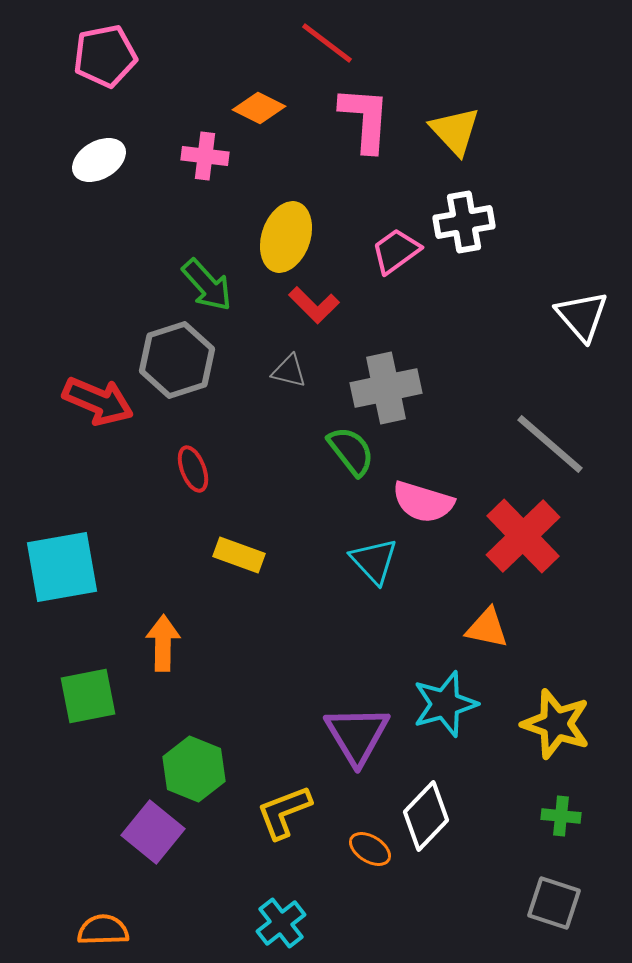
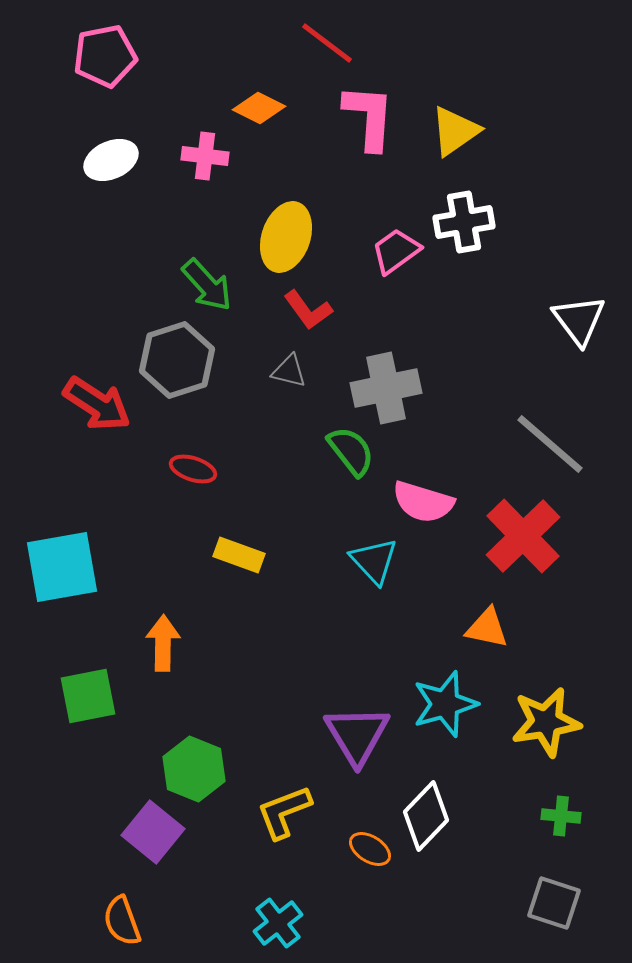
pink L-shape: moved 4 px right, 2 px up
yellow triangle: rotated 38 degrees clockwise
white ellipse: moved 12 px right; rotated 6 degrees clockwise
red L-shape: moved 6 px left, 5 px down; rotated 9 degrees clockwise
white triangle: moved 3 px left, 4 px down; rotated 4 degrees clockwise
red arrow: moved 1 px left, 3 px down; rotated 10 degrees clockwise
red ellipse: rotated 51 degrees counterclockwise
yellow star: moved 10 px left, 2 px up; rotated 28 degrees counterclockwise
cyan cross: moved 3 px left
orange semicircle: moved 19 px right, 9 px up; rotated 108 degrees counterclockwise
